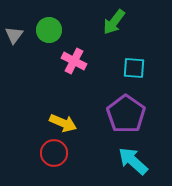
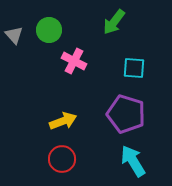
gray triangle: rotated 18 degrees counterclockwise
purple pentagon: rotated 18 degrees counterclockwise
yellow arrow: moved 2 px up; rotated 44 degrees counterclockwise
red circle: moved 8 px right, 6 px down
cyan arrow: rotated 16 degrees clockwise
